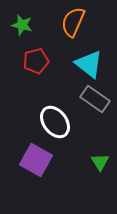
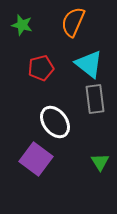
red pentagon: moved 5 px right, 7 px down
gray rectangle: rotated 48 degrees clockwise
purple square: moved 1 px up; rotated 8 degrees clockwise
